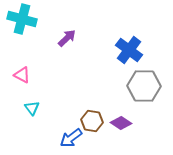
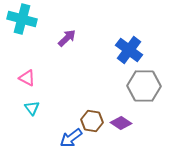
pink triangle: moved 5 px right, 3 px down
